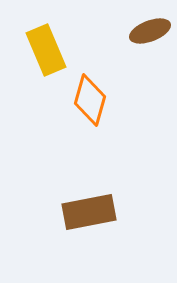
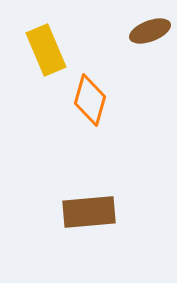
brown rectangle: rotated 6 degrees clockwise
